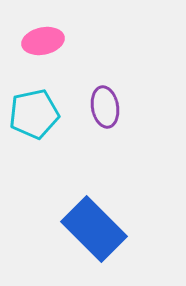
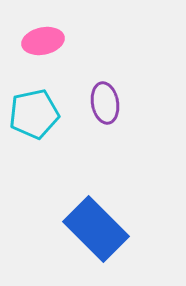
purple ellipse: moved 4 px up
blue rectangle: moved 2 px right
